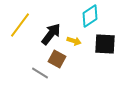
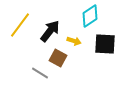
black arrow: moved 1 px left, 3 px up
brown square: moved 1 px right, 1 px up
